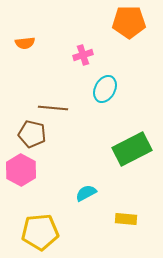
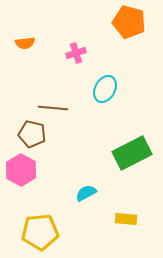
orange pentagon: rotated 16 degrees clockwise
pink cross: moved 7 px left, 2 px up
green rectangle: moved 4 px down
